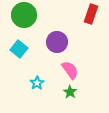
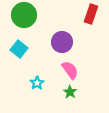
purple circle: moved 5 px right
